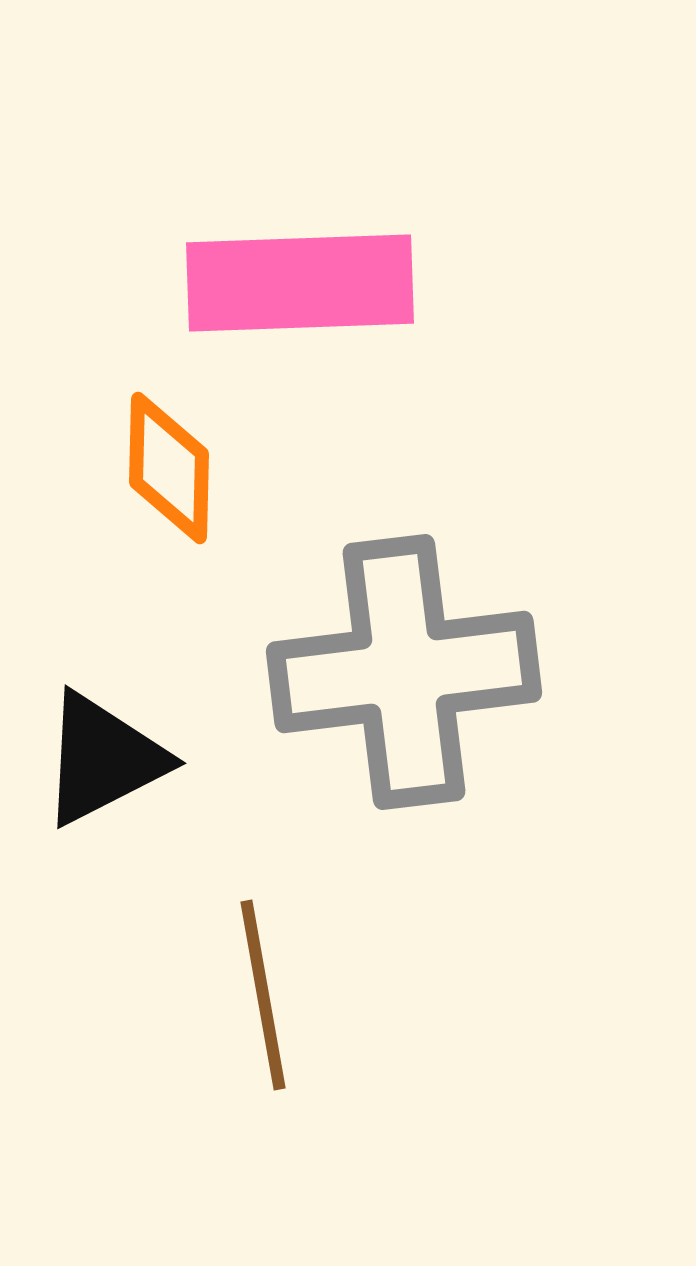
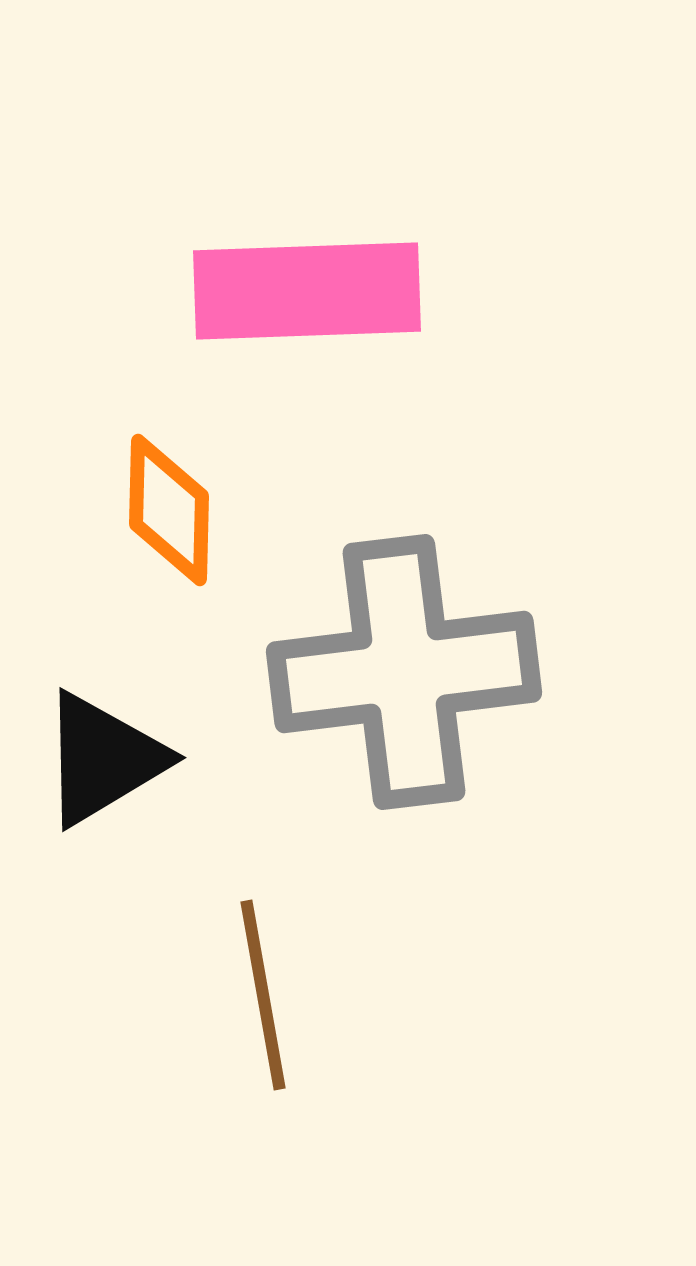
pink rectangle: moved 7 px right, 8 px down
orange diamond: moved 42 px down
black triangle: rotated 4 degrees counterclockwise
